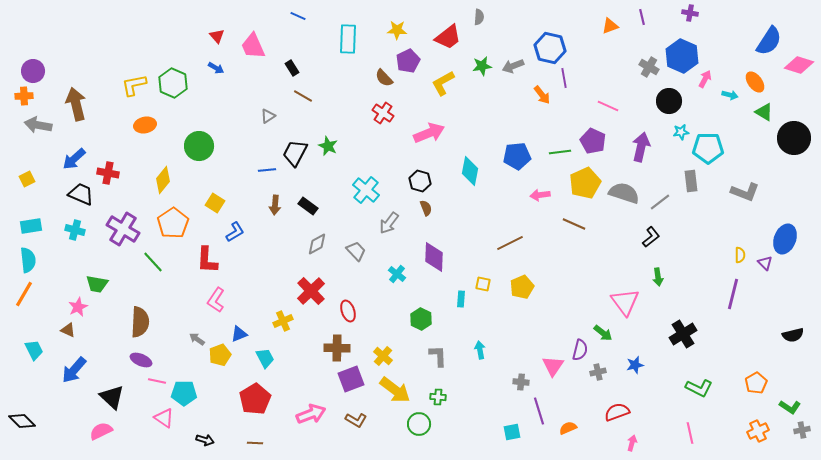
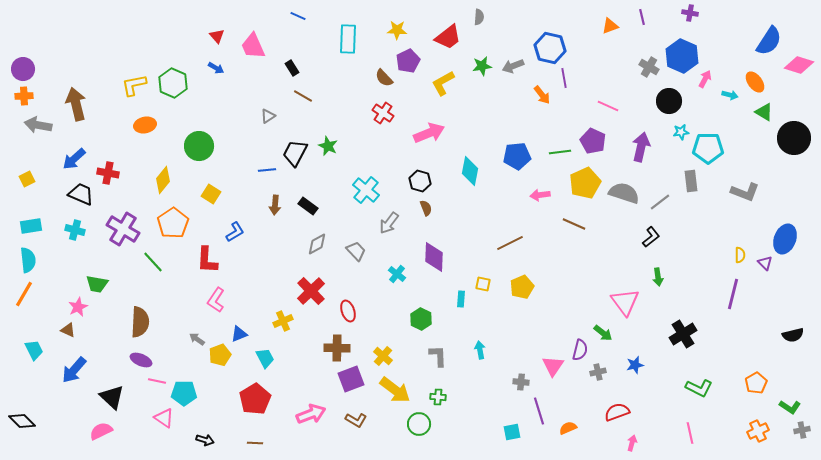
purple circle at (33, 71): moved 10 px left, 2 px up
yellow square at (215, 203): moved 4 px left, 9 px up
